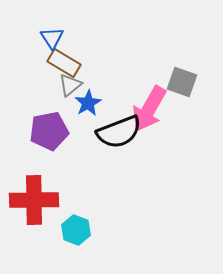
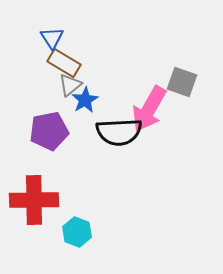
blue star: moved 3 px left, 3 px up
black semicircle: rotated 18 degrees clockwise
cyan hexagon: moved 1 px right, 2 px down
